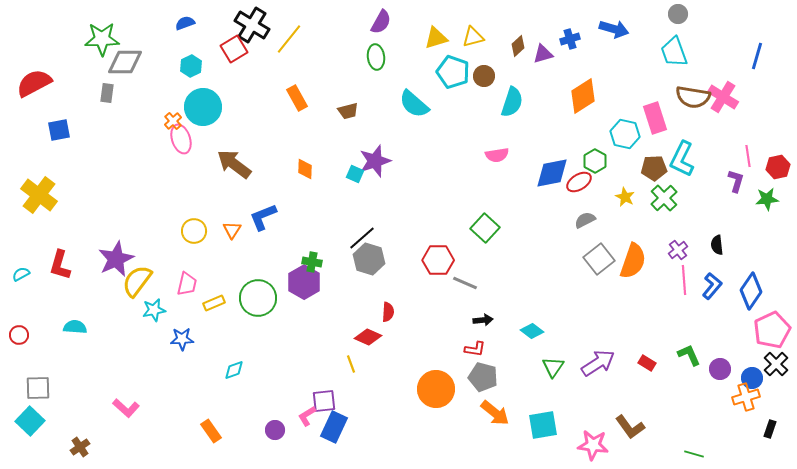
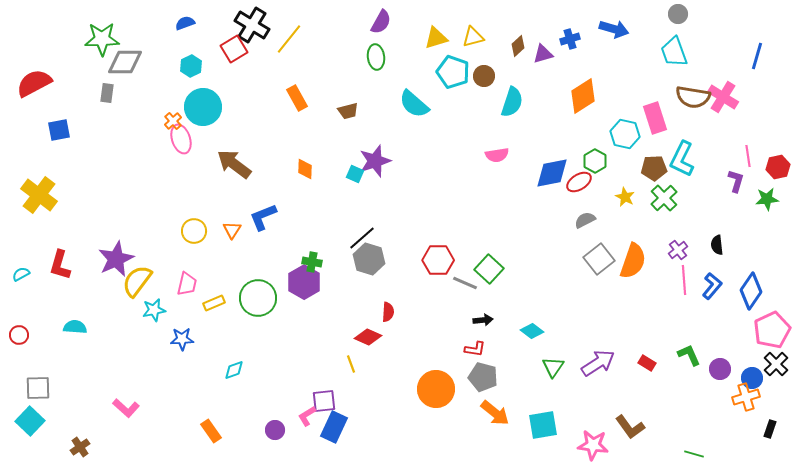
green square at (485, 228): moved 4 px right, 41 px down
